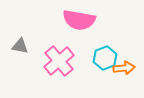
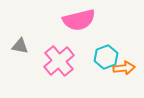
pink semicircle: rotated 24 degrees counterclockwise
cyan hexagon: moved 1 px right, 1 px up
